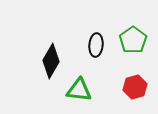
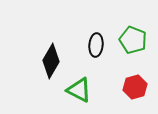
green pentagon: rotated 16 degrees counterclockwise
green triangle: rotated 20 degrees clockwise
